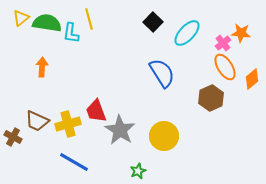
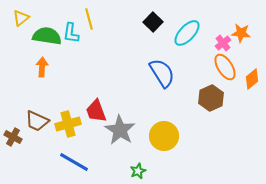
green semicircle: moved 13 px down
